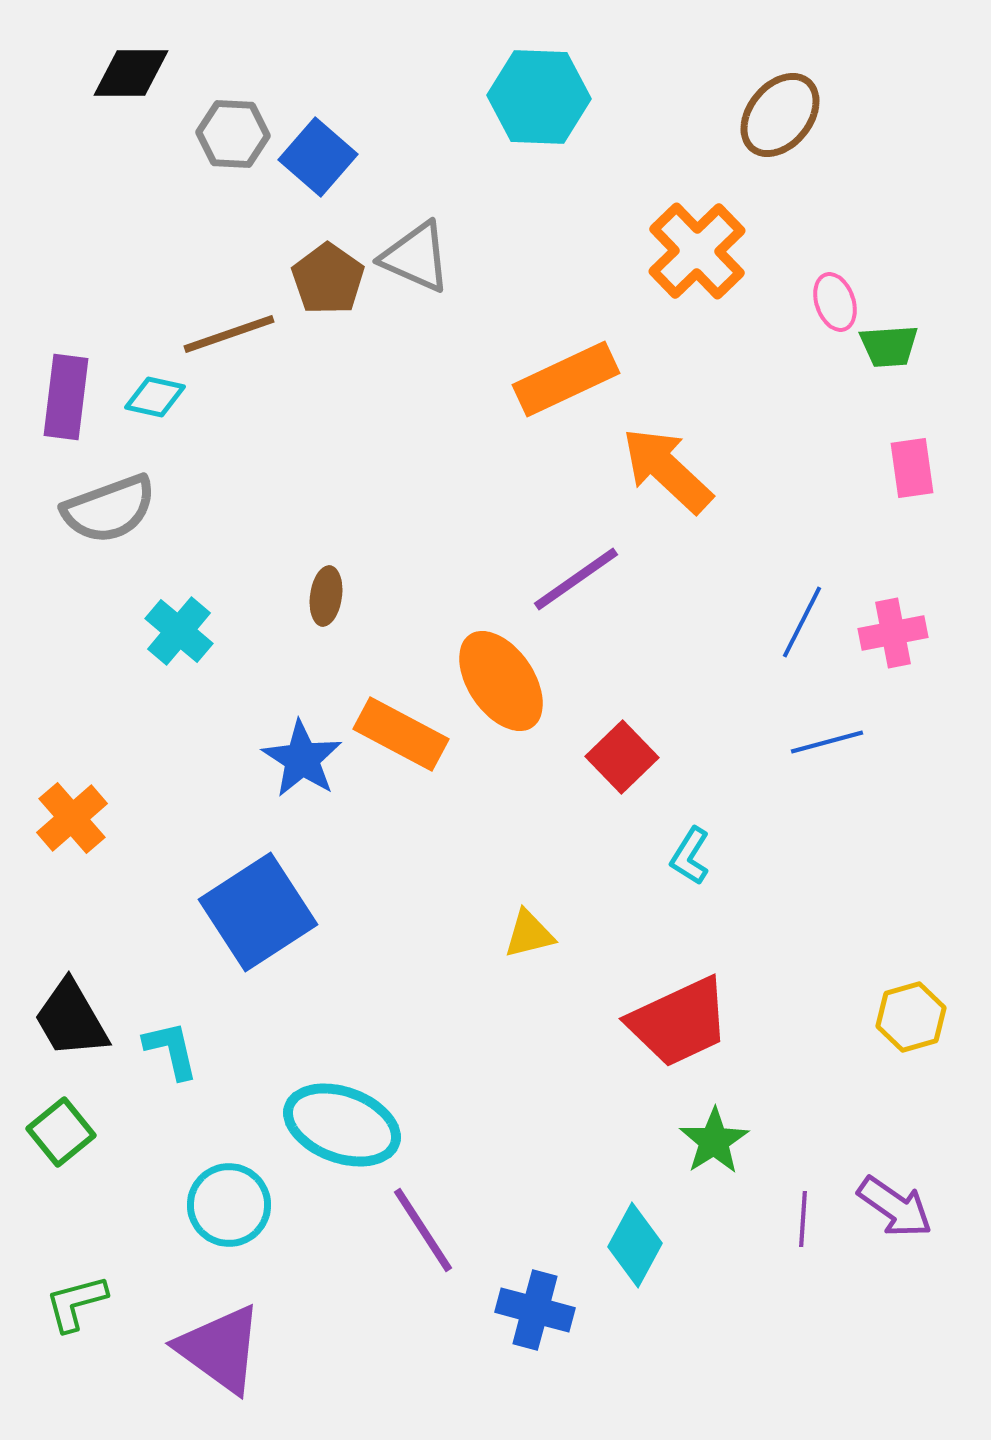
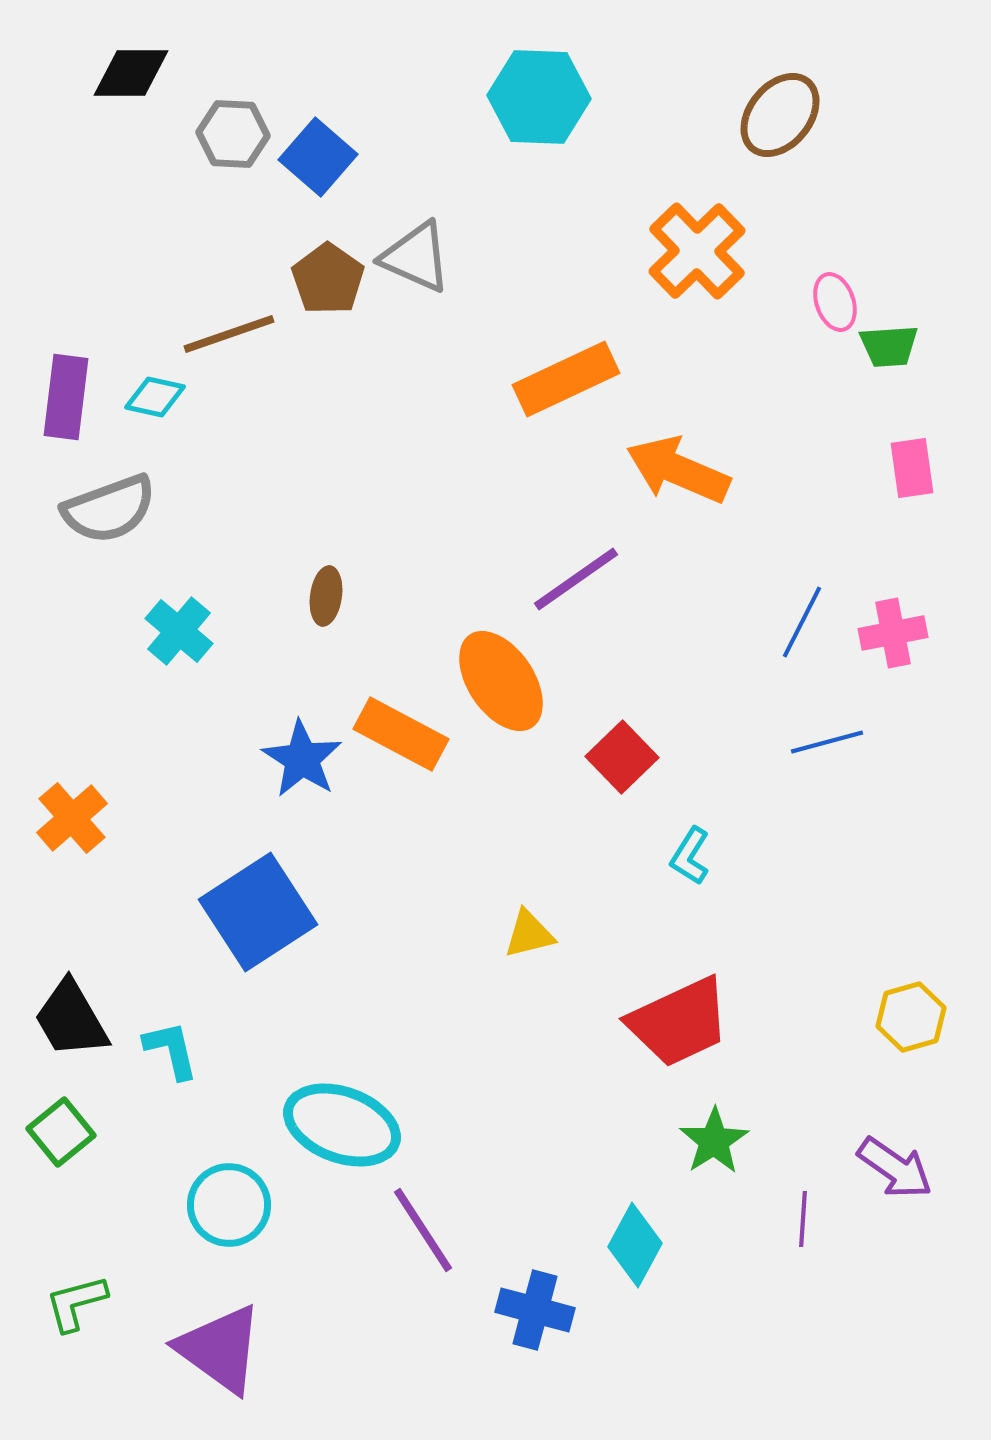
orange arrow at (667, 470): moved 11 px right; rotated 20 degrees counterclockwise
purple arrow at (895, 1207): moved 39 px up
